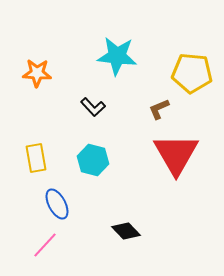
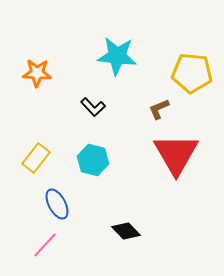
yellow rectangle: rotated 48 degrees clockwise
